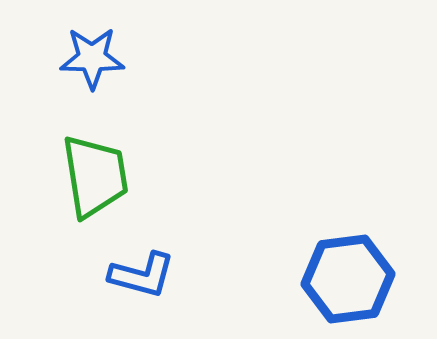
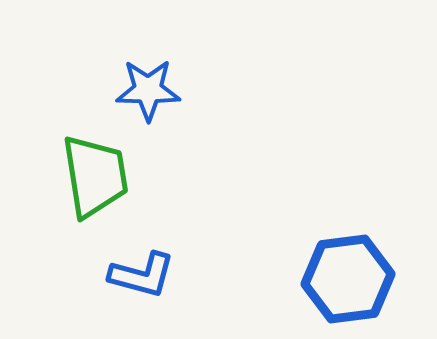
blue star: moved 56 px right, 32 px down
